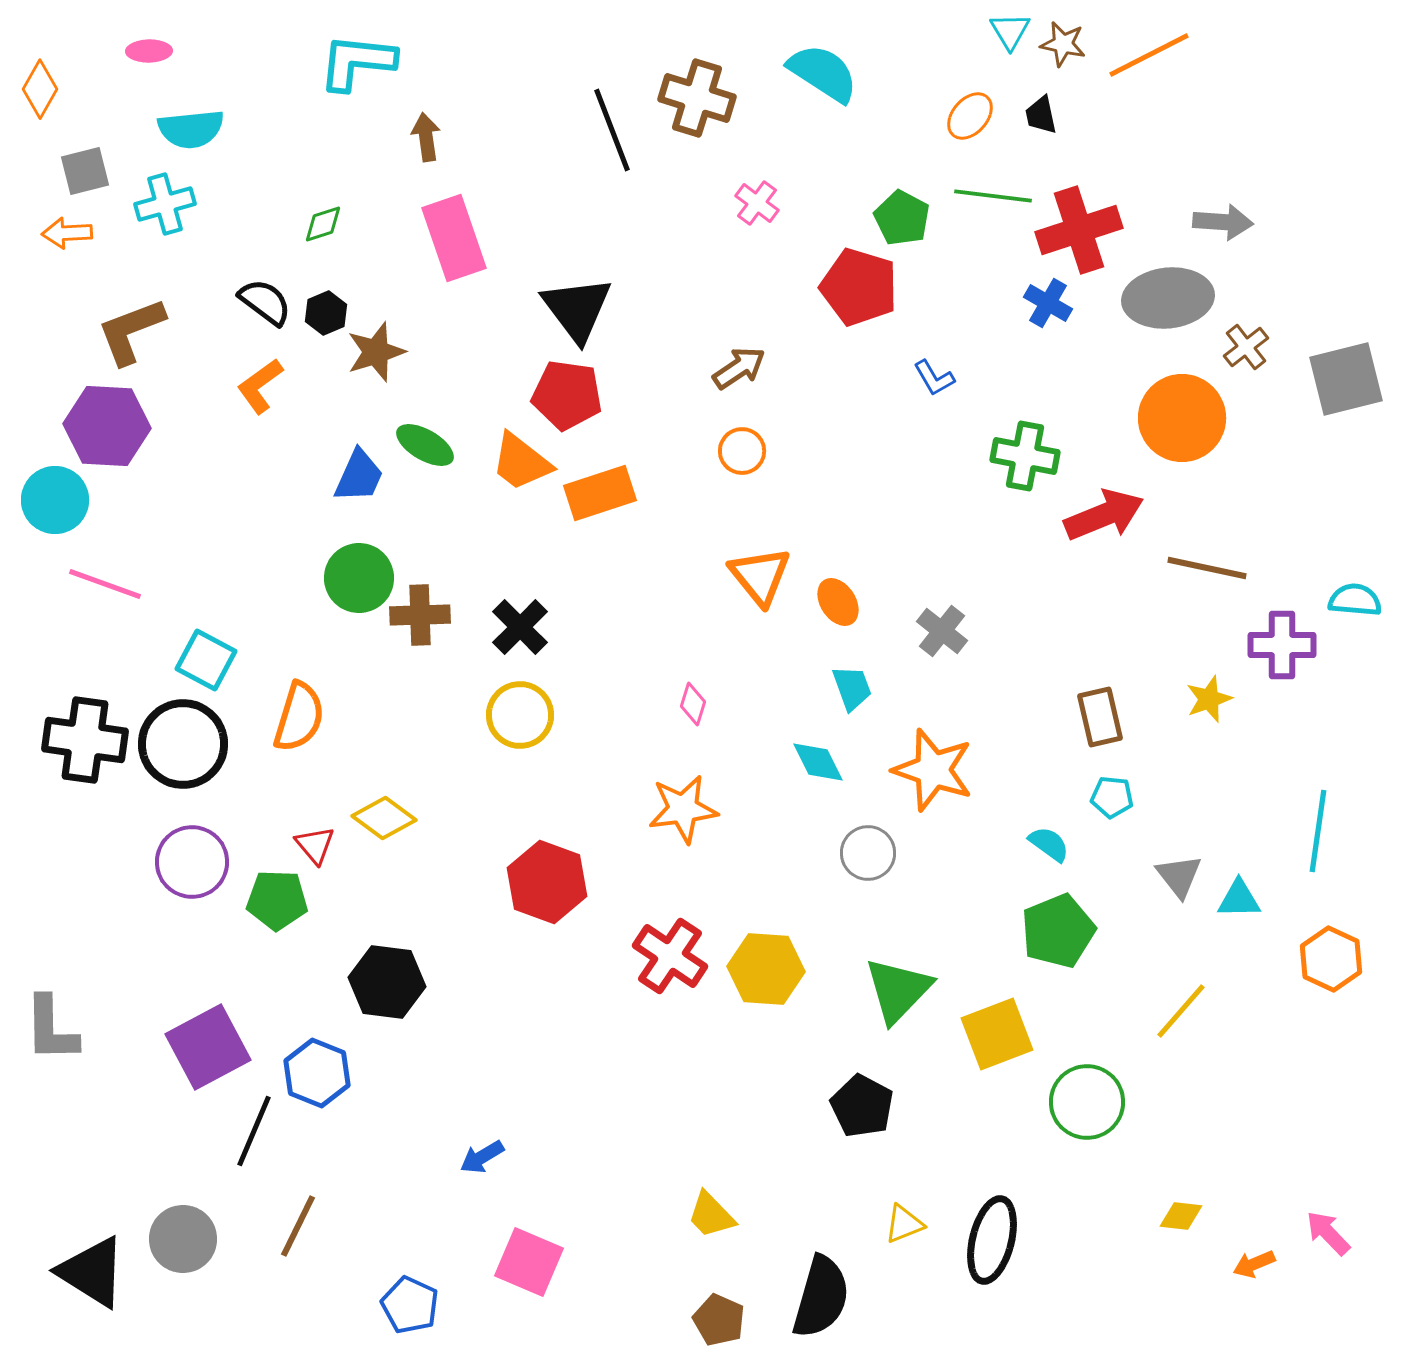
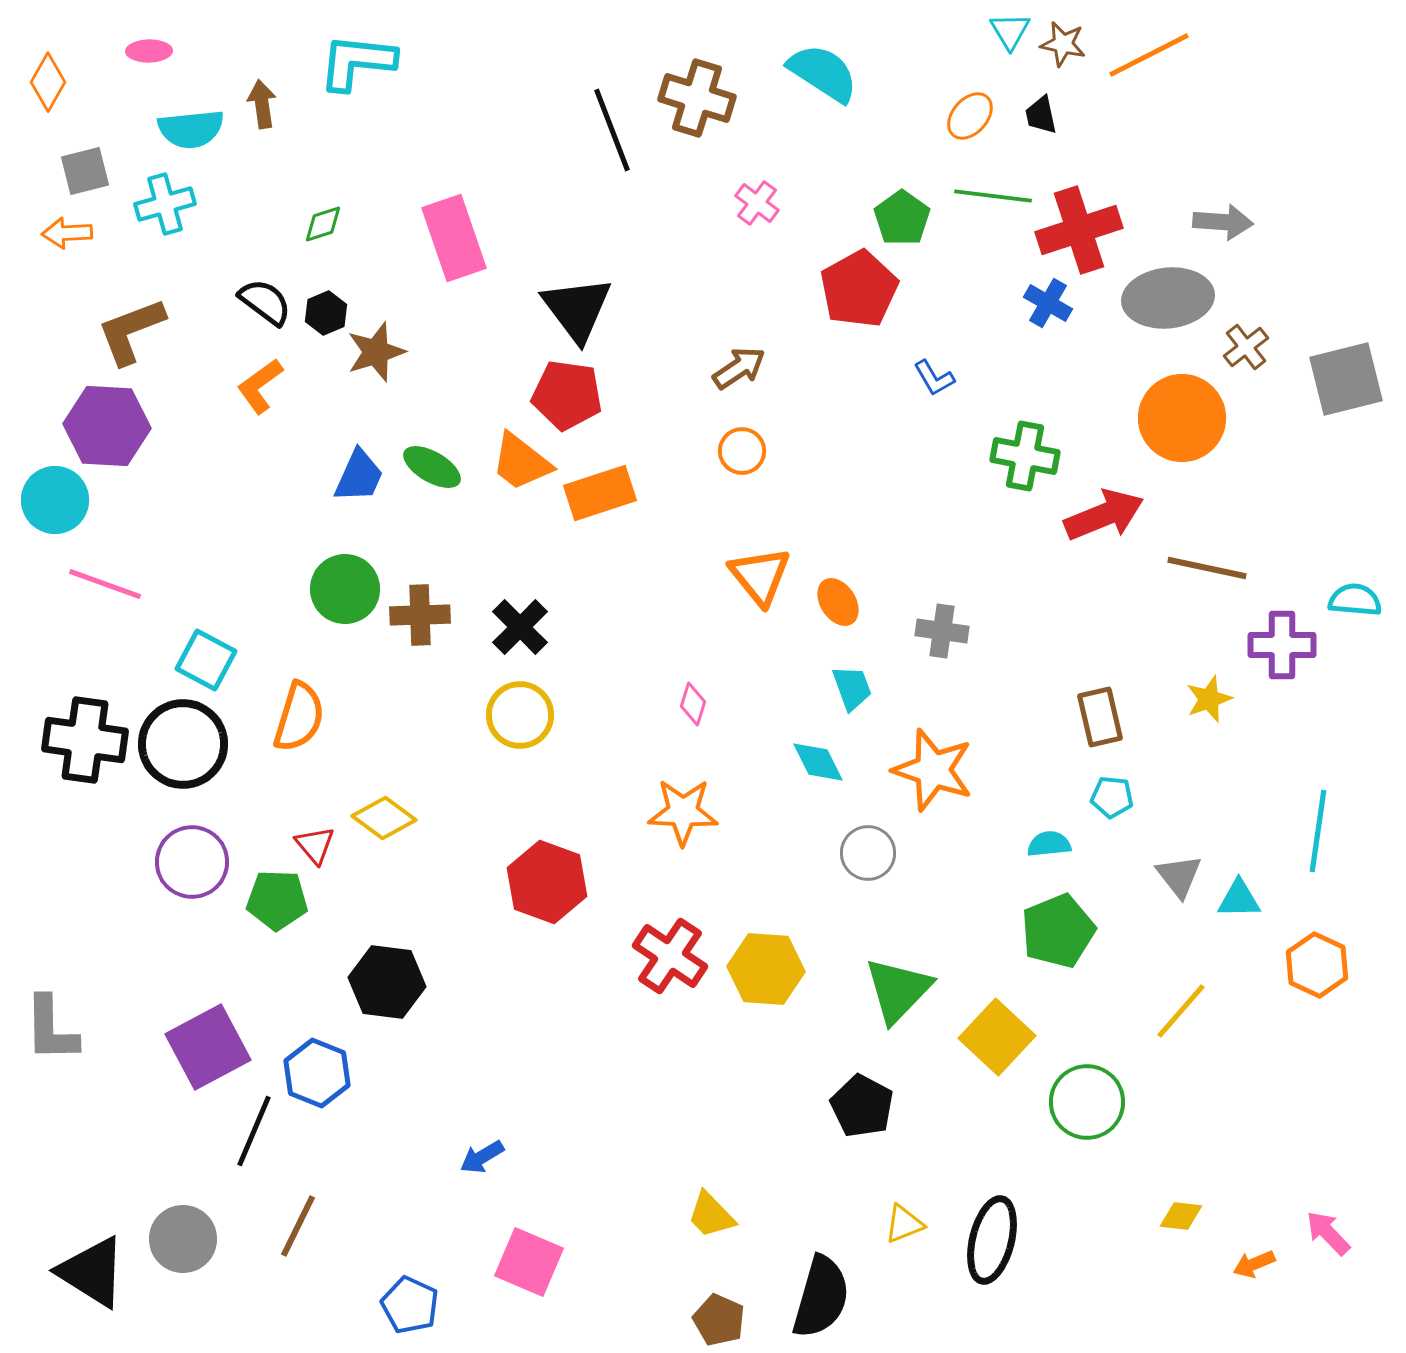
orange diamond at (40, 89): moved 8 px right, 7 px up
brown arrow at (426, 137): moved 164 px left, 33 px up
green pentagon at (902, 218): rotated 8 degrees clockwise
red pentagon at (859, 287): moved 2 px down; rotated 26 degrees clockwise
green ellipse at (425, 445): moved 7 px right, 22 px down
green circle at (359, 578): moved 14 px left, 11 px down
gray cross at (942, 631): rotated 30 degrees counterclockwise
orange star at (683, 809): moved 3 px down; rotated 10 degrees clockwise
cyan semicircle at (1049, 844): rotated 42 degrees counterclockwise
orange hexagon at (1331, 959): moved 14 px left, 6 px down
yellow square at (997, 1034): moved 3 px down; rotated 26 degrees counterclockwise
